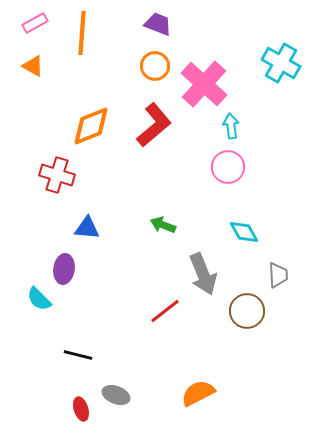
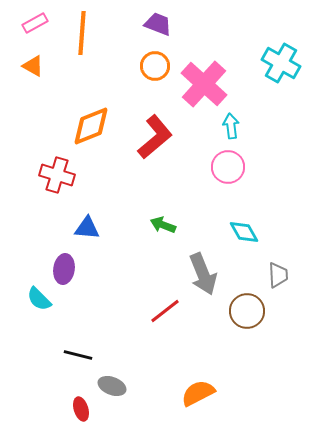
red L-shape: moved 1 px right, 12 px down
gray ellipse: moved 4 px left, 9 px up
